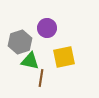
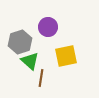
purple circle: moved 1 px right, 1 px up
yellow square: moved 2 px right, 1 px up
green triangle: rotated 30 degrees clockwise
